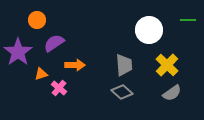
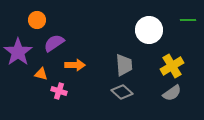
yellow cross: moved 5 px right, 1 px down; rotated 15 degrees clockwise
orange triangle: rotated 32 degrees clockwise
pink cross: moved 3 px down; rotated 21 degrees counterclockwise
